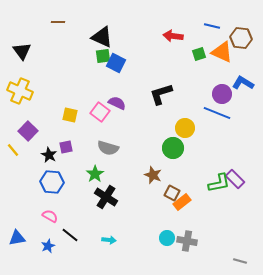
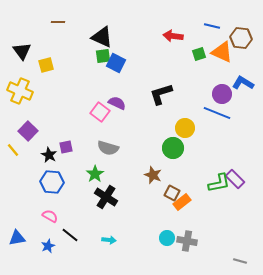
yellow square at (70, 115): moved 24 px left, 50 px up; rotated 28 degrees counterclockwise
